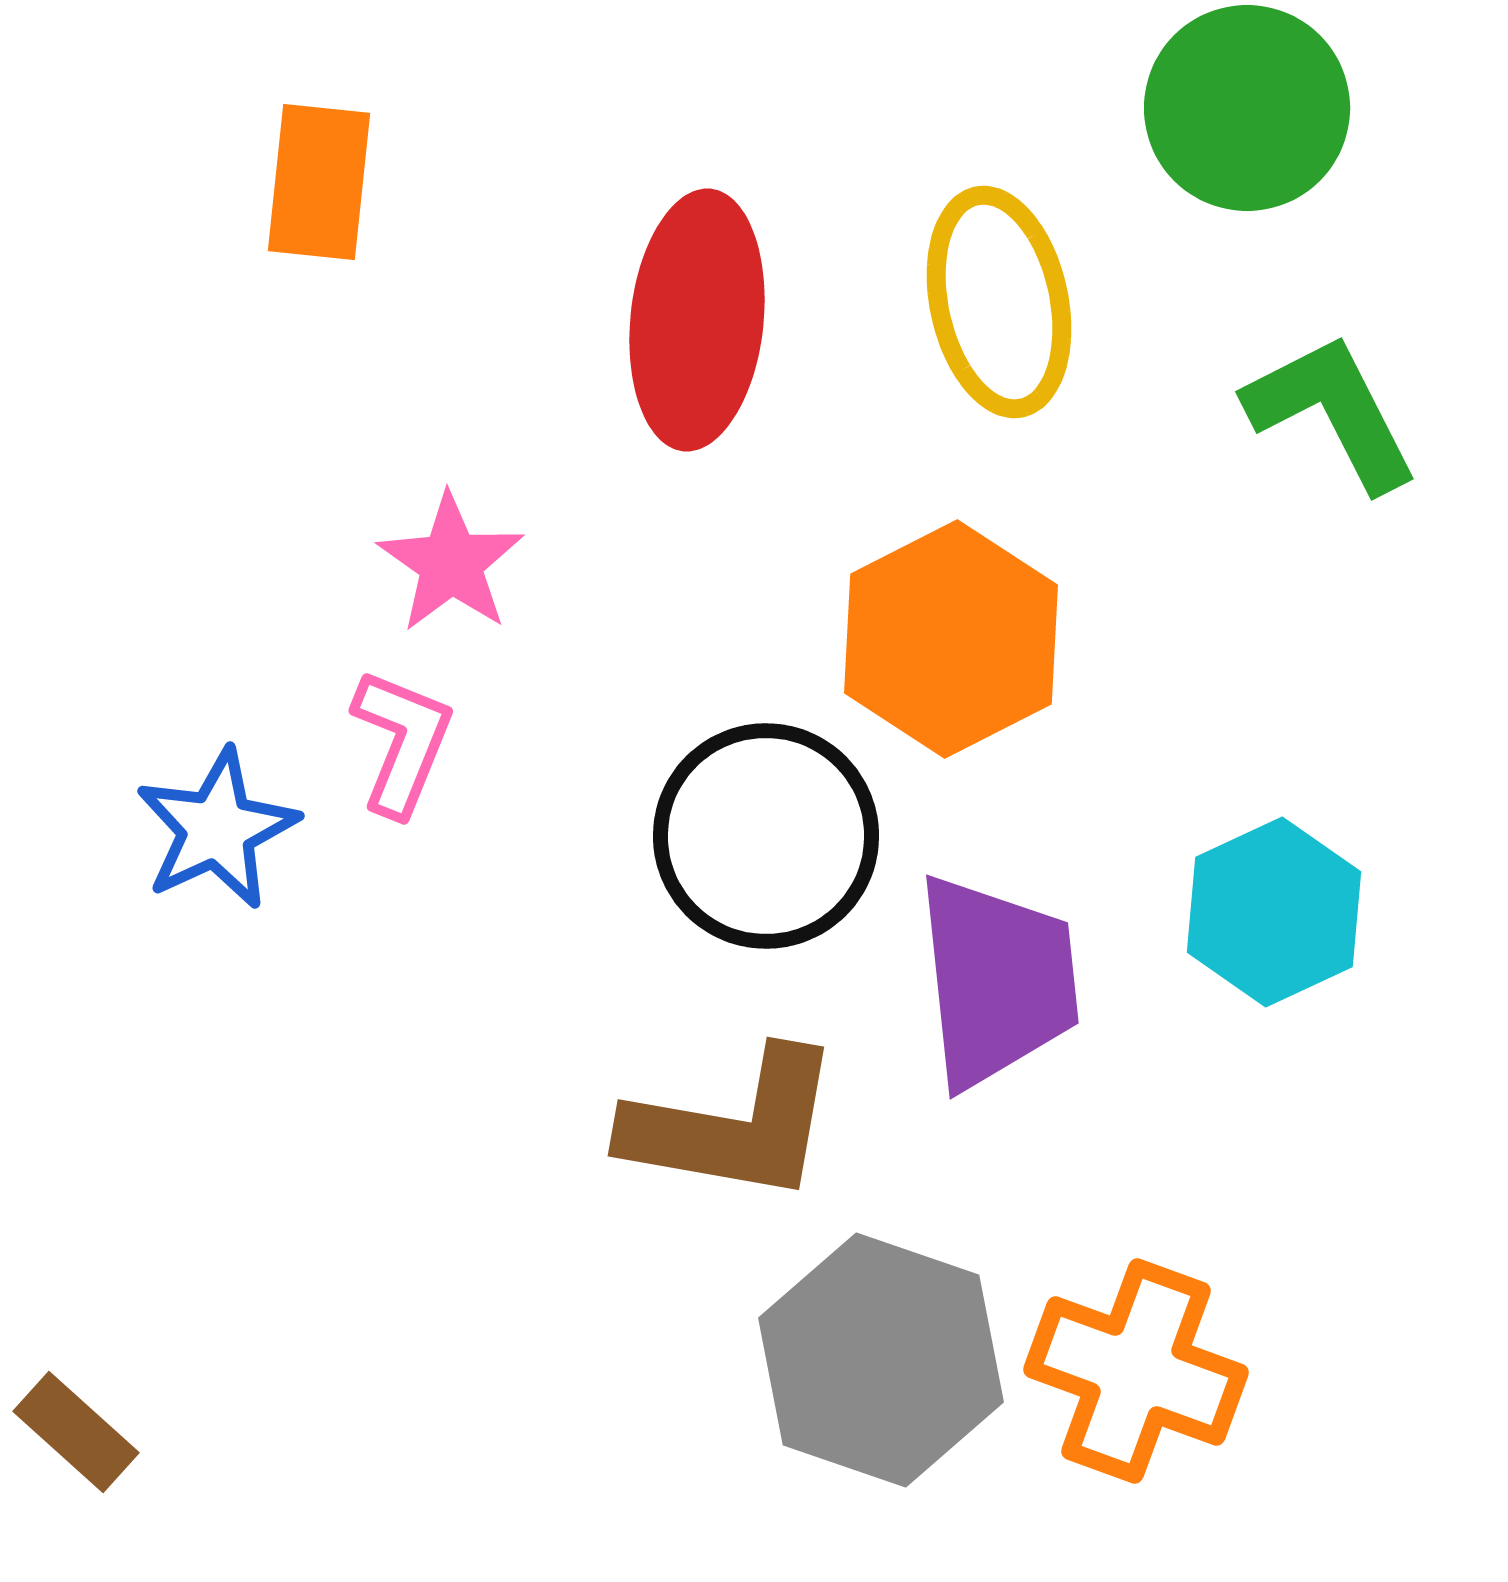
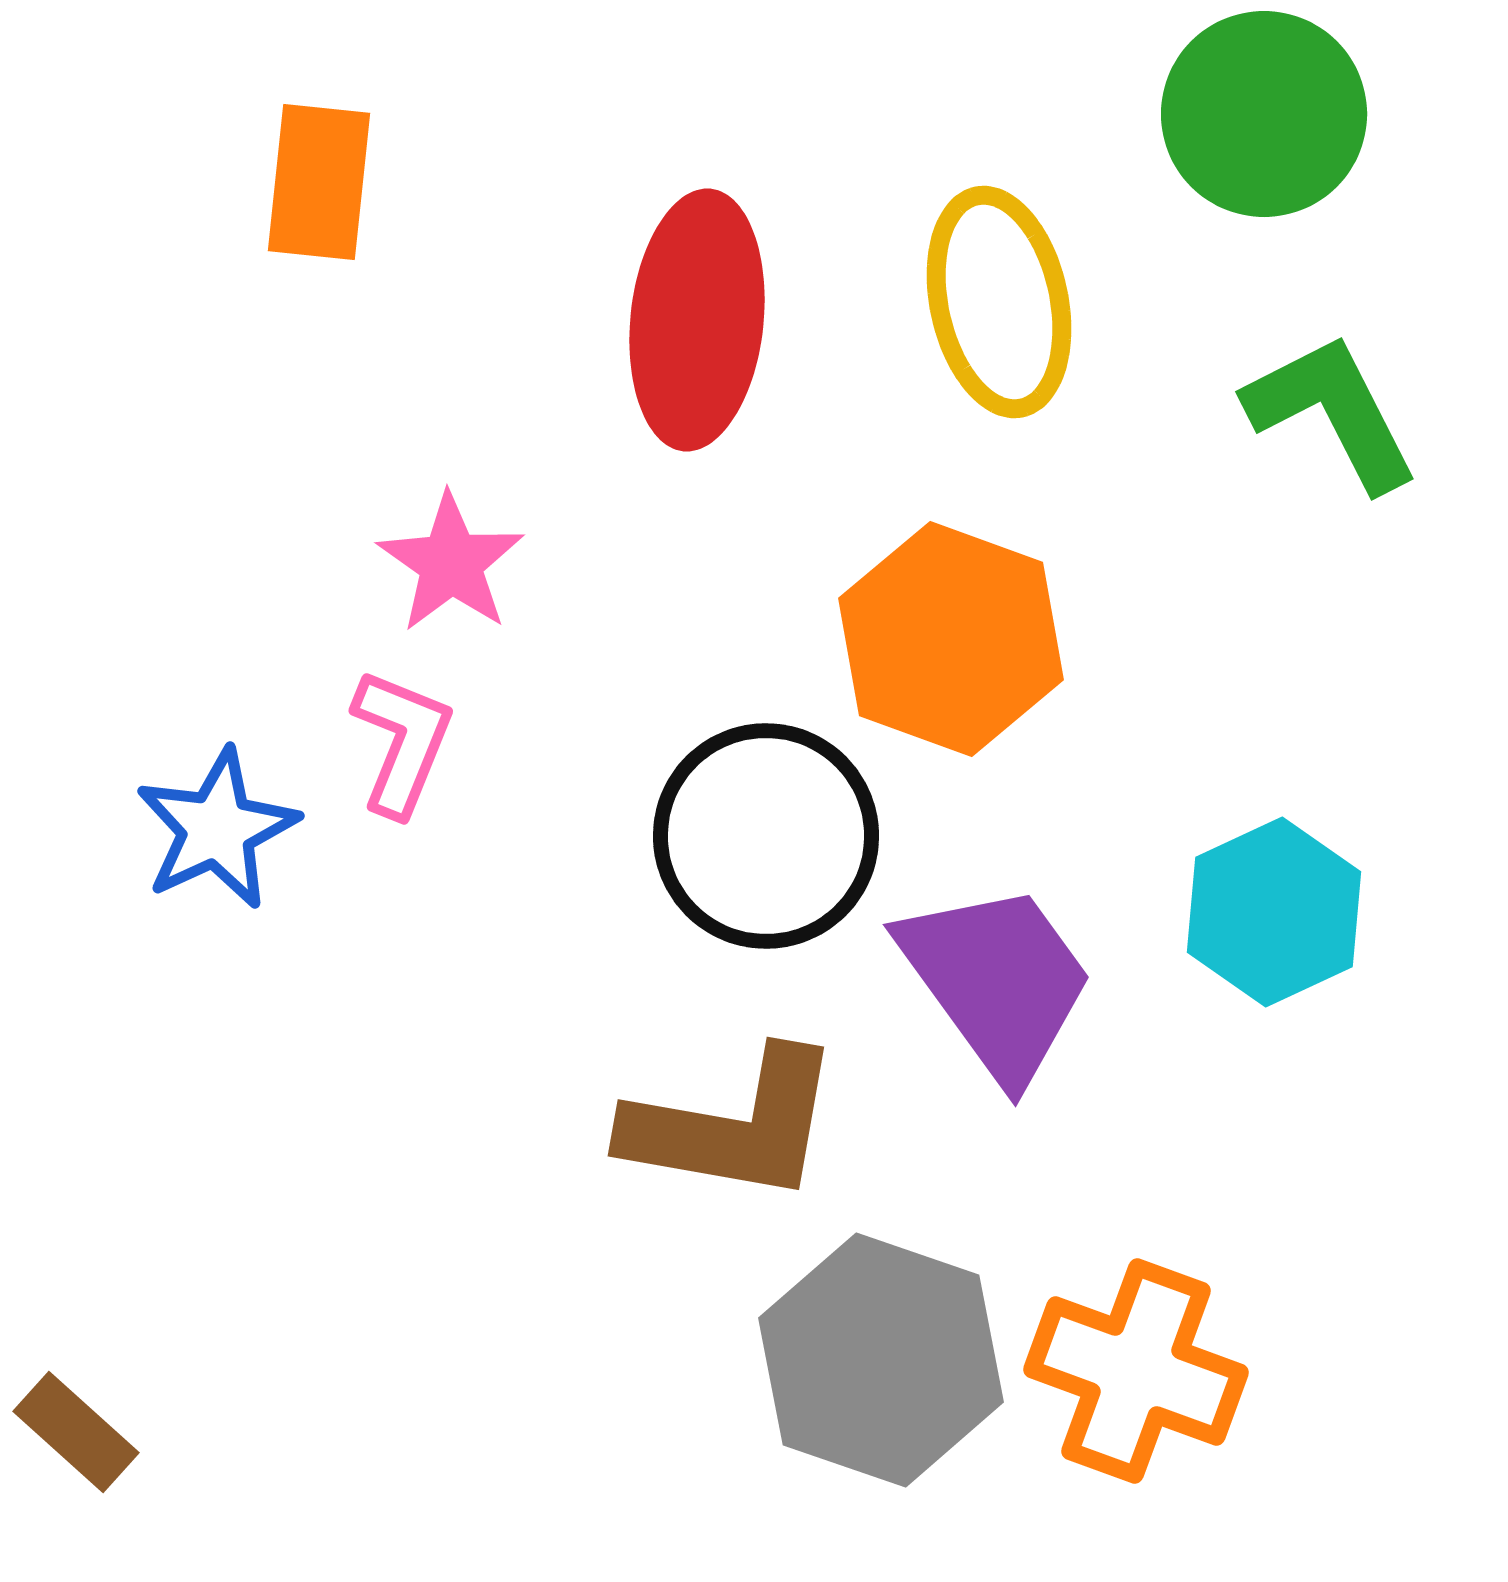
green circle: moved 17 px right, 6 px down
orange hexagon: rotated 13 degrees counterclockwise
purple trapezoid: rotated 30 degrees counterclockwise
